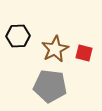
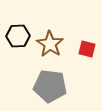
brown star: moved 5 px left, 5 px up; rotated 12 degrees counterclockwise
red square: moved 3 px right, 4 px up
